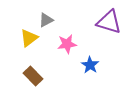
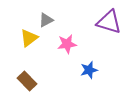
blue star: moved 1 px left, 5 px down; rotated 24 degrees clockwise
brown rectangle: moved 6 px left, 5 px down
